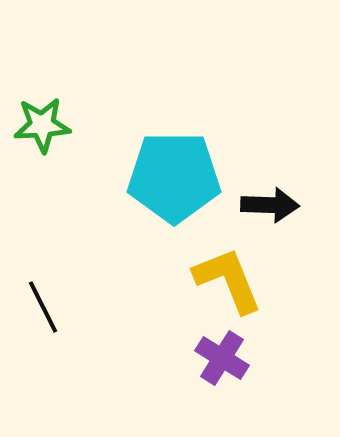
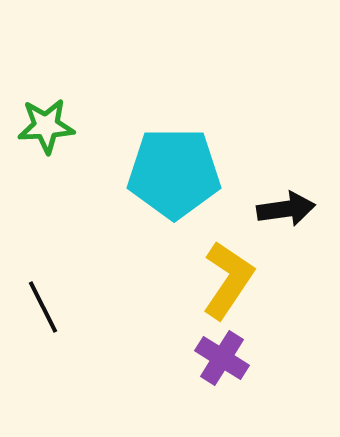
green star: moved 4 px right, 1 px down
cyan pentagon: moved 4 px up
black arrow: moved 16 px right, 4 px down; rotated 10 degrees counterclockwise
yellow L-shape: rotated 56 degrees clockwise
